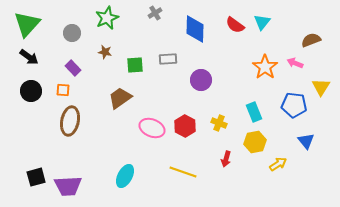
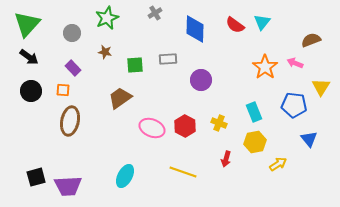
blue triangle: moved 3 px right, 2 px up
